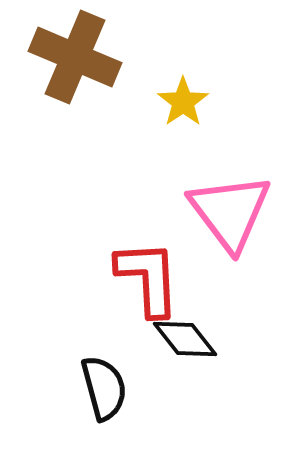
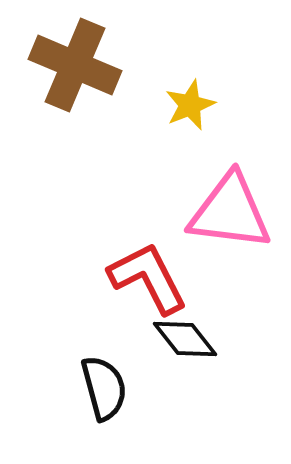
brown cross: moved 8 px down
yellow star: moved 7 px right, 3 px down; rotated 12 degrees clockwise
pink triangle: rotated 46 degrees counterclockwise
red L-shape: rotated 24 degrees counterclockwise
